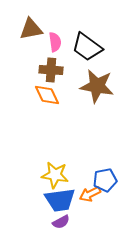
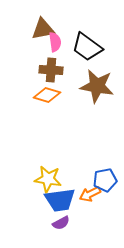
brown triangle: moved 12 px right
orange diamond: rotated 48 degrees counterclockwise
yellow star: moved 7 px left, 4 px down
purple semicircle: moved 1 px down
